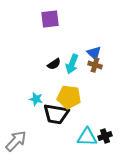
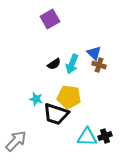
purple square: rotated 24 degrees counterclockwise
brown cross: moved 4 px right
black trapezoid: rotated 8 degrees clockwise
